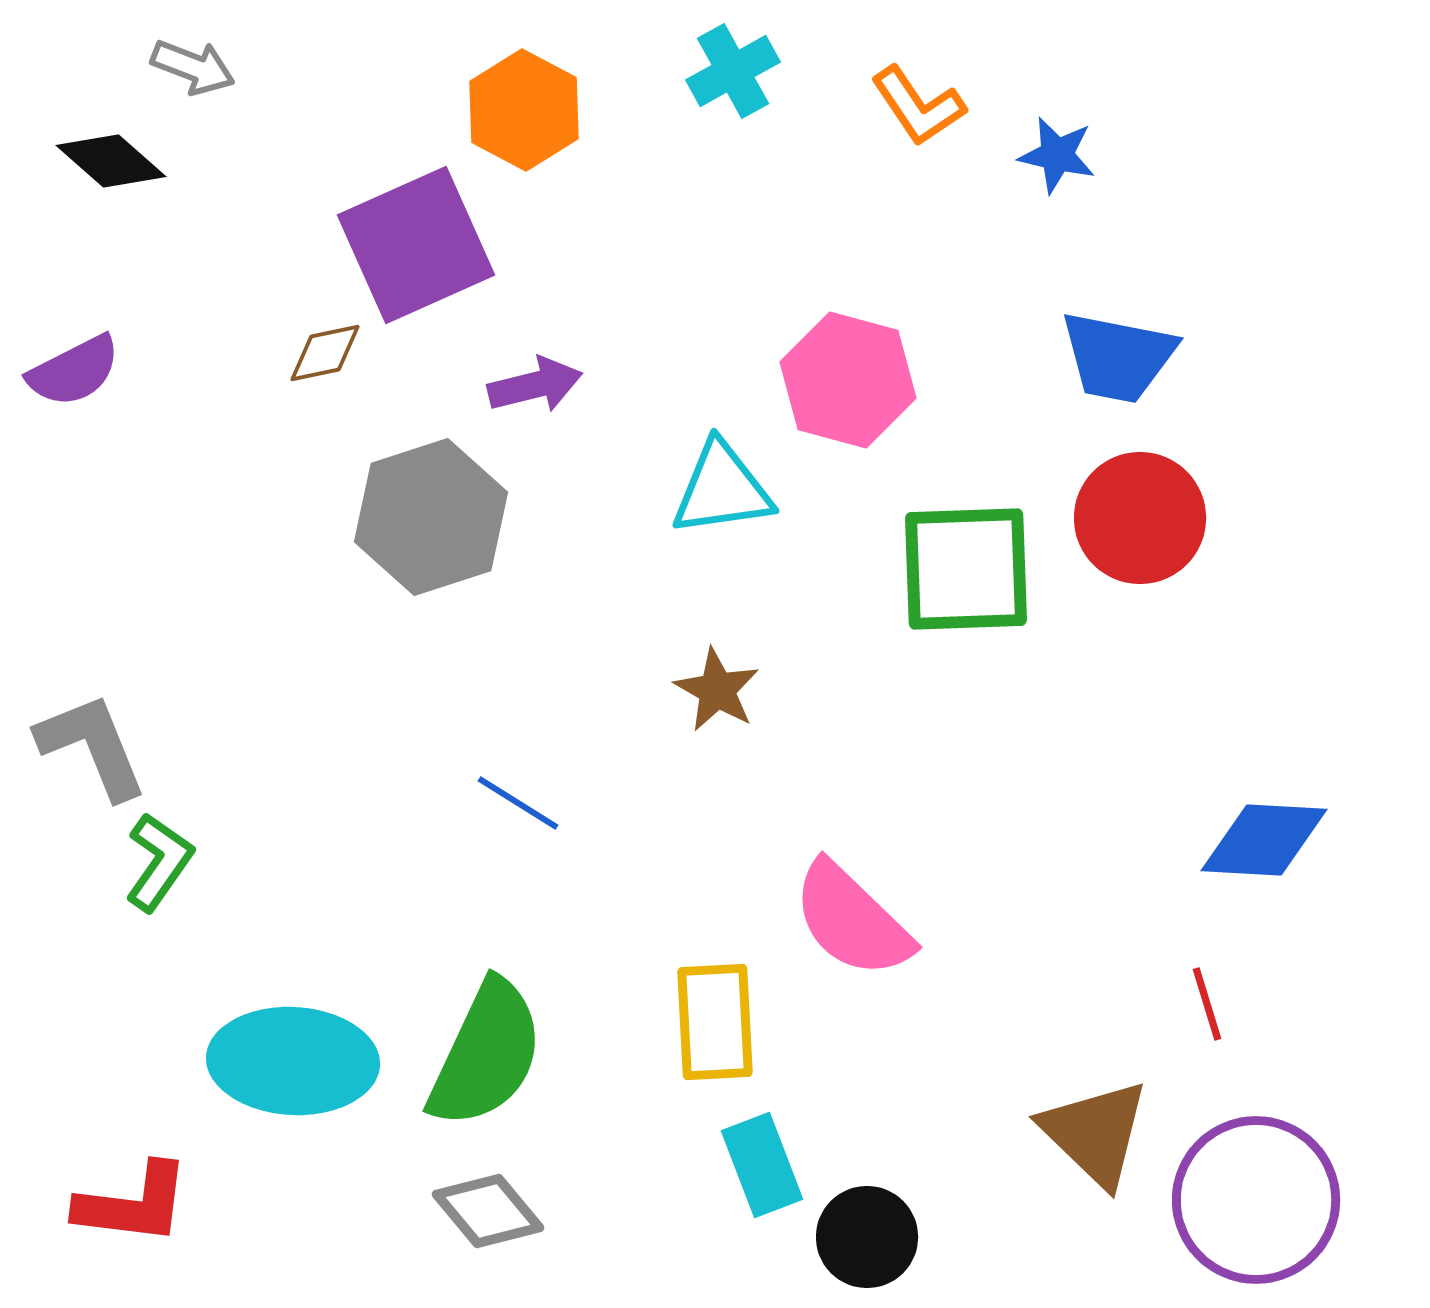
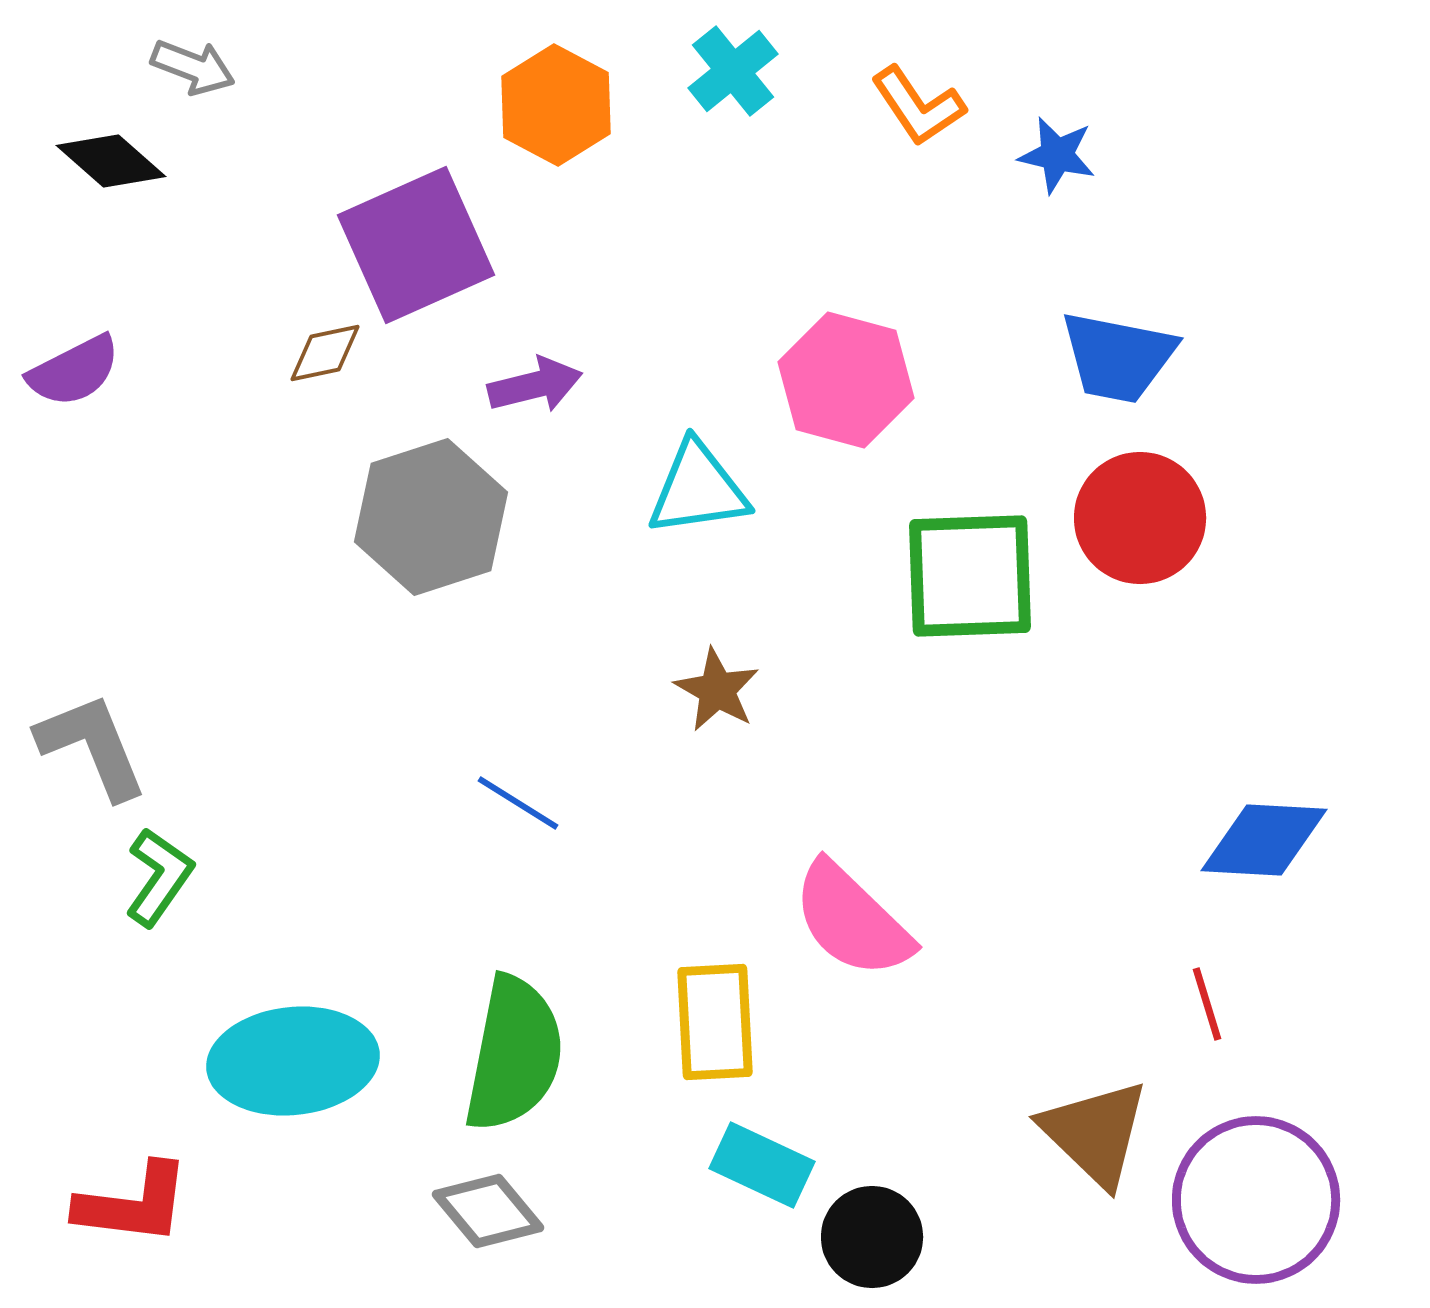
cyan cross: rotated 10 degrees counterclockwise
orange hexagon: moved 32 px right, 5 px up
pink hexagon: moved 2 px left
cyan triangle: moved 24 px left
green square: moved 4 px right, 7 px down
green L-shape: moved 15 px down
green semicircle: moved 28 px right; rotated 14 degrees counterclockwise
cyan ellipse: rotated 9 degrees counterclockwise
cyan rectangle: rotated 44 degrees counterclockwise
black circle: moved 5 px right
